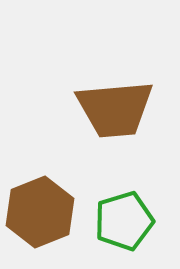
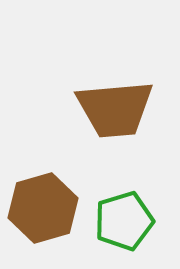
brown hexagon: moved 3 px right, 4 px up; rotated 6 degrees clockwise
